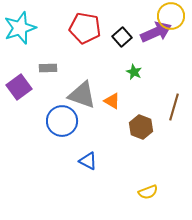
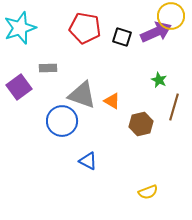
black square: rotated 30 degrees counterclockwise
green star: moved 25 px right, 8 px down
brown hexagon: moved 3 px up; rotated 25 degrees clockwise
